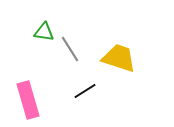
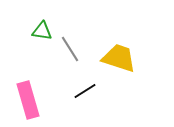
green triangle: moved 2 px left, 1 px up
